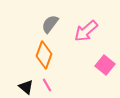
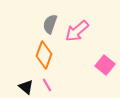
gray semicircle: rotated 18 degrees counterclockwise
pink arrow: moved 9 px left
